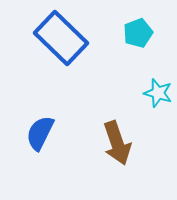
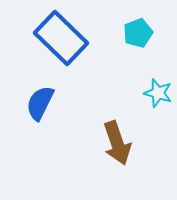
blue semicircle: moved 30 px up
